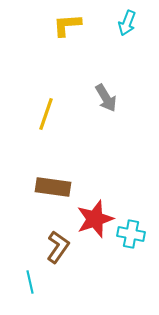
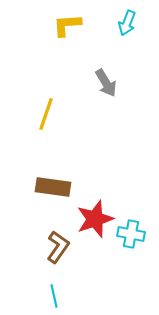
gray arrow: moved 15 px up
cyan line: moved 24 px right, 14 px down
